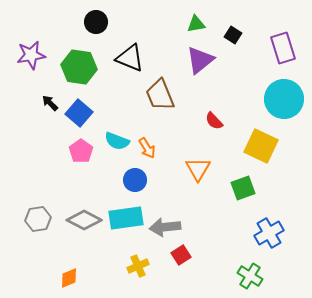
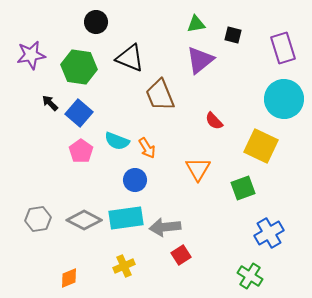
black square: rotated 18 degrees counterclockwise
yellow cross: moved 14 px left
